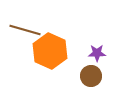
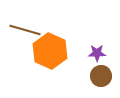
brown circle: moved 10 px right
